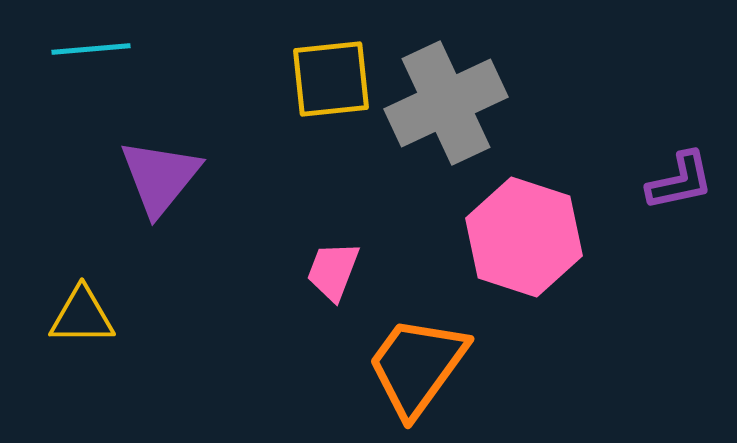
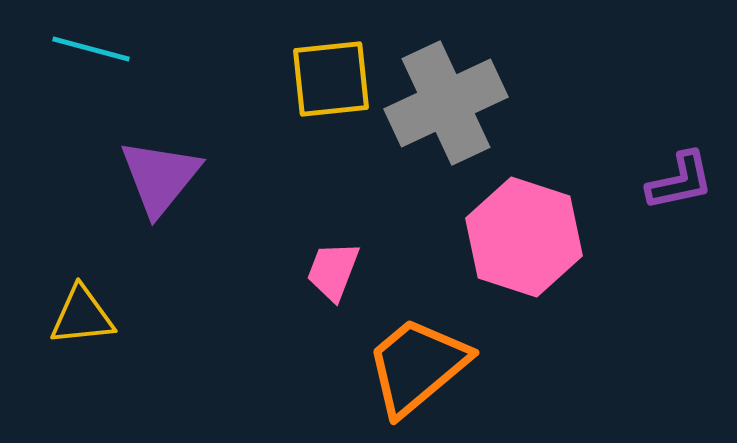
cyan line: rotated 20 degrees clockwise
yellow triangle: rotated 6 degrees counterclockwise
orange trapezoid: rotated 14 degrees clockwise
